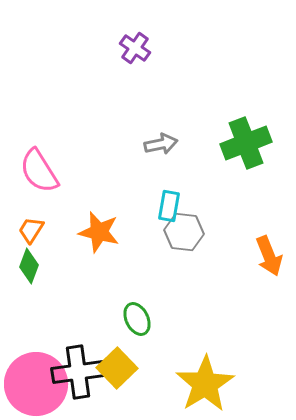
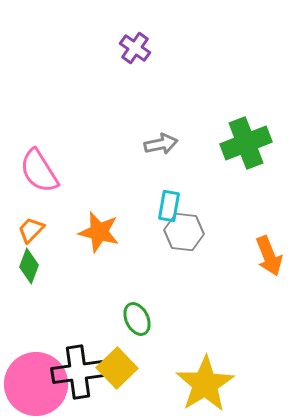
orange trapezoid: rotated 12 degrees clockwise
